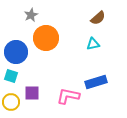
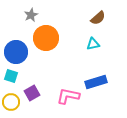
purple square: rotated 28 degrees counterclockwise
